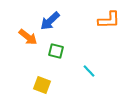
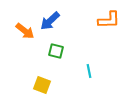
orange arrow: moved 3 px left, 6 px up
cyan line: rotated 32 degrees clockwise
